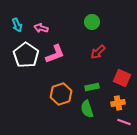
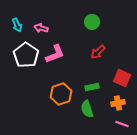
pink line: moved 2 px left, 2 px down
